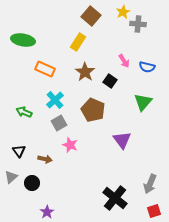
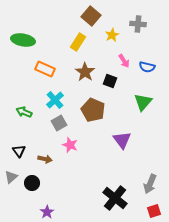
yellow star: moved 11 px left, 23 px down
black square: rotated 16 degrees counterclockwise
